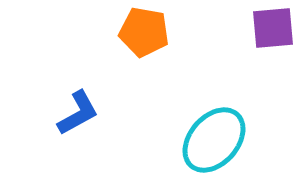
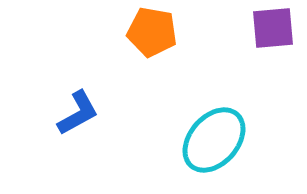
orange pentagon: moved 8 px right
